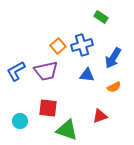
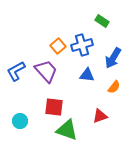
green rectangle: moved 1 px right, 4 px down
purple trapezoid: rotated 120 degrees counterclockwise
orange semicircle: rotated 24 degrees counterclockwise
red square: moved 6 px right, 1 px up
